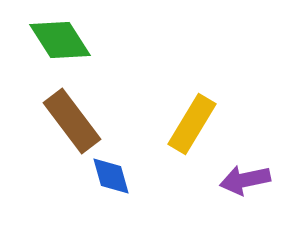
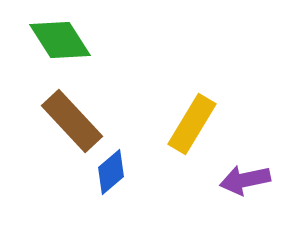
brown rectangle: rotated 6 degrees counterclockwise
blue diamond: moved 4 px up; rotated 66 degrees clockwise
